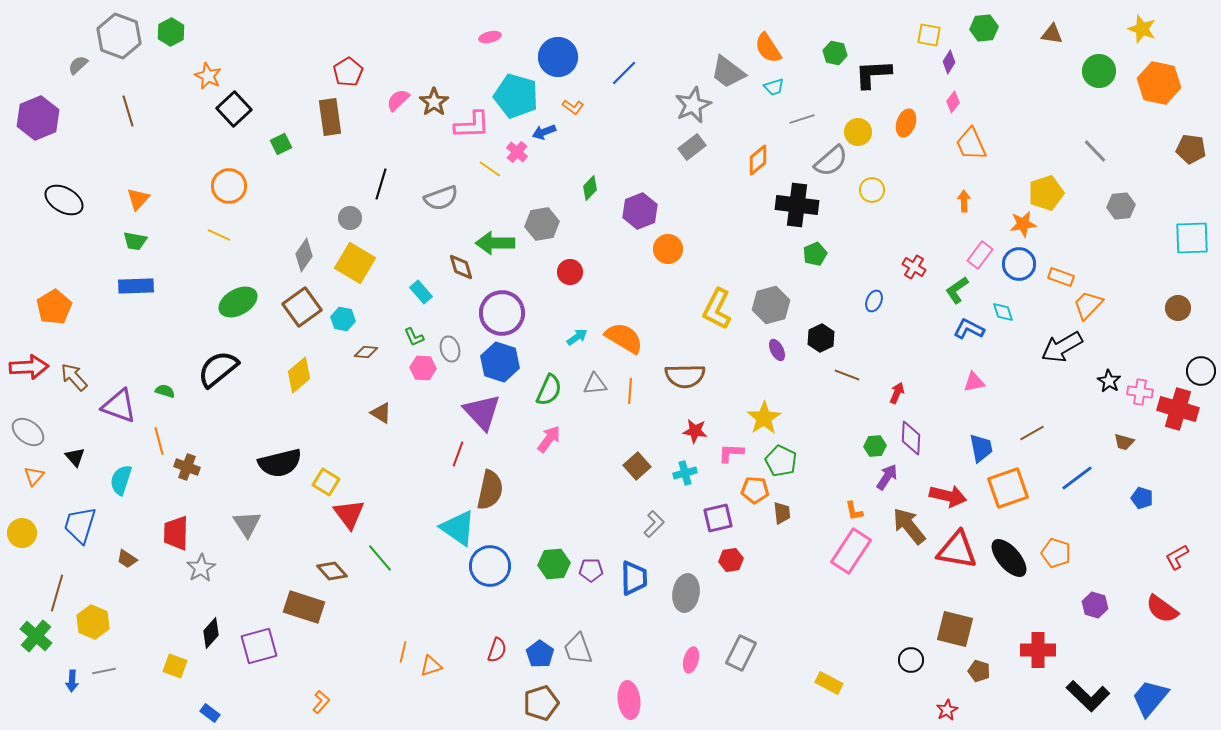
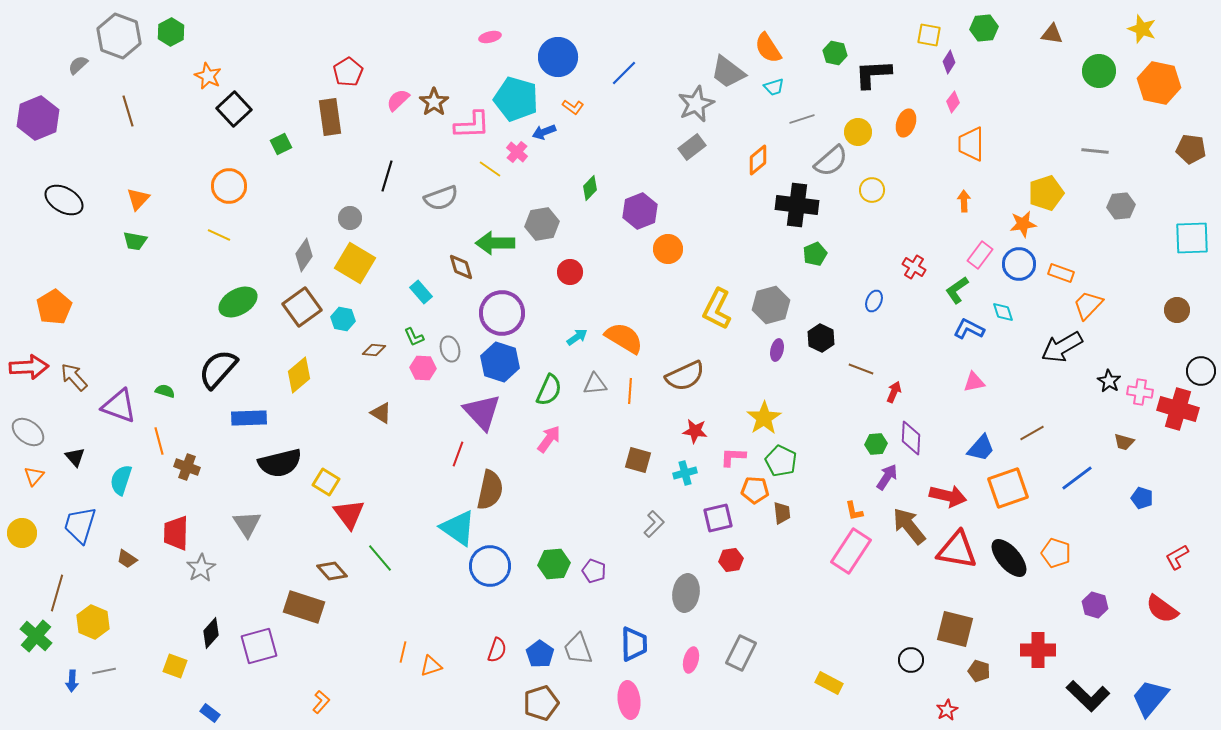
cyan pentagon at (516, 96): moved 3 px down
gray star at (693, 105): moved 3 px right, 1 px up
orange trapezoid at (971, 144): rotated 24 degrees clockwise
gray line at (1095, 151): rotated 40 degrees counterclockwise
black line at (381, 184): moved 6 px right, 8 px up
orange rectangle at (1061, 277): moved 4 px up
blue rectangle at (136, 286): moved 113 px right, 132 px down
brown circle at (1178, 308): moved 1 px left, 2 px down
black hexagon at (821, 338): rotated 8 degrees counterclockwise
purple ellipse at (777, 350): rotated 40 degrees clockwise
brown diamond at (366, 352): moved 8 px right, 2 px up
black semicircle at (218, 369): rotated 9 degrees counterclockwise
brown line at (847, 375): moved 14 px right, 6 px up
brown semicircle at (685, 376): rotated 24 degrees counterclockwise
red arrow at (897, 393): moved 3 px left, 1 px up
green hexagon at (875, 446): moved 1 px right, 2 px up
blue trapezoid at (981, 448): rotated 52 degrees clockwise
pink L-shape at (731, 453): moved 2 px right, 4 px down
brown square at (637, 466): moved 1 px right, 6 px up; rotated 32 degrees counterclockwise
purple pentagon at (591, 570): moved 3 px right, 1 px down; rotated 20 degrees clockwise
blue trapezoid at (634, 578): moved 66 px down
